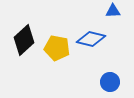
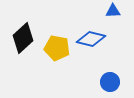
black diamond: moved 1 px left, 2 px up
